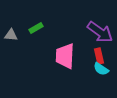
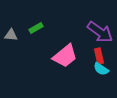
pink trapezoid: rotated 132 degrees counterclockwise
